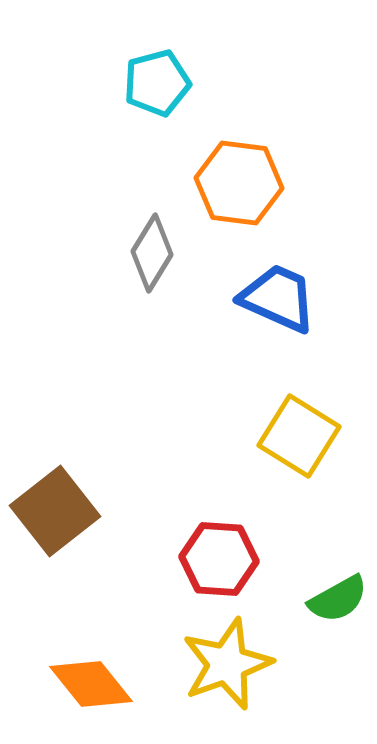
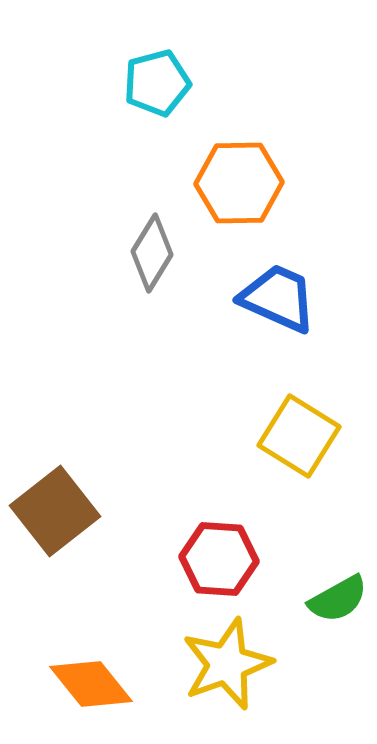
orange hexagon: rotated 8 degrees counterclockwise
